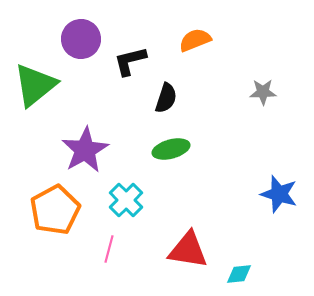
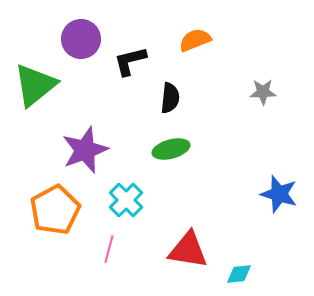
black semicircle: moved 4 px right; rotated 12 degrees counterclockwise
purple star: rotated 9 degrees clockwise
